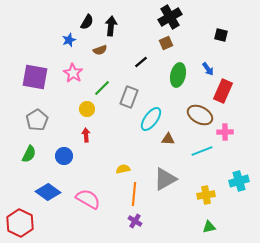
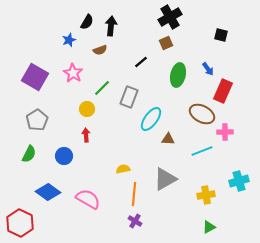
purple square: rotated 20 degrees clockwise
brown ellipse: moved 2 px right, 1 px up
green triangle: rotated 16 degrees counterclockwise
